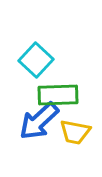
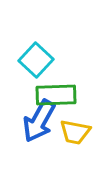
green rectangle: moved 2 px left
blue arrow: rotated 18 degrees counterclockwise
